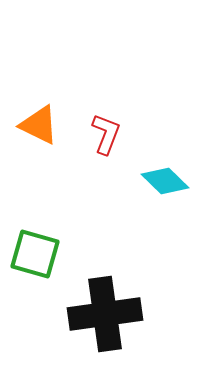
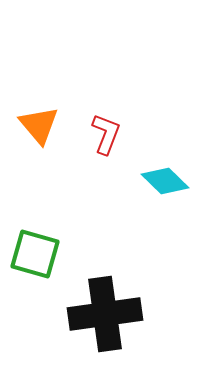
orange triangle: rotated 24 degrees clockwise
